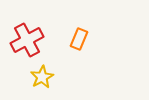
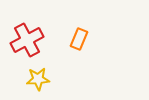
yellow star: moved 4 px left, 2 px down; rotated 25 degrees clockwise
